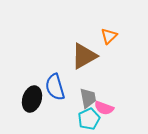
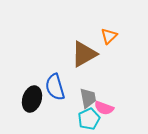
brown triangle: moved 2 px up
